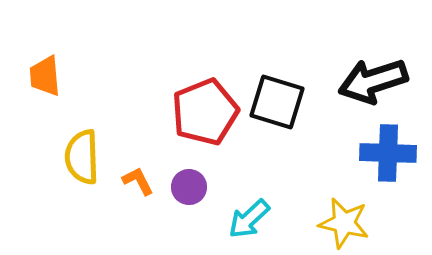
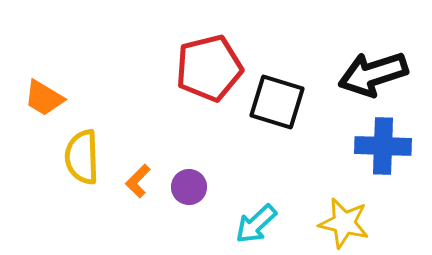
orange trapezoid: moved 1 px left, 22 px down; rotated 54 degrees counterclockwise
black arrow: moved 7 px up
red pentagon: moved 4 px right, 44 px up; rotated 8 degrees clockwise
blue cross: moved 5 px left, 7 px up
orange L-shape: rotated 108 degrees counterclockwise
cyan arrow: moved 7 px right, 5 px down
